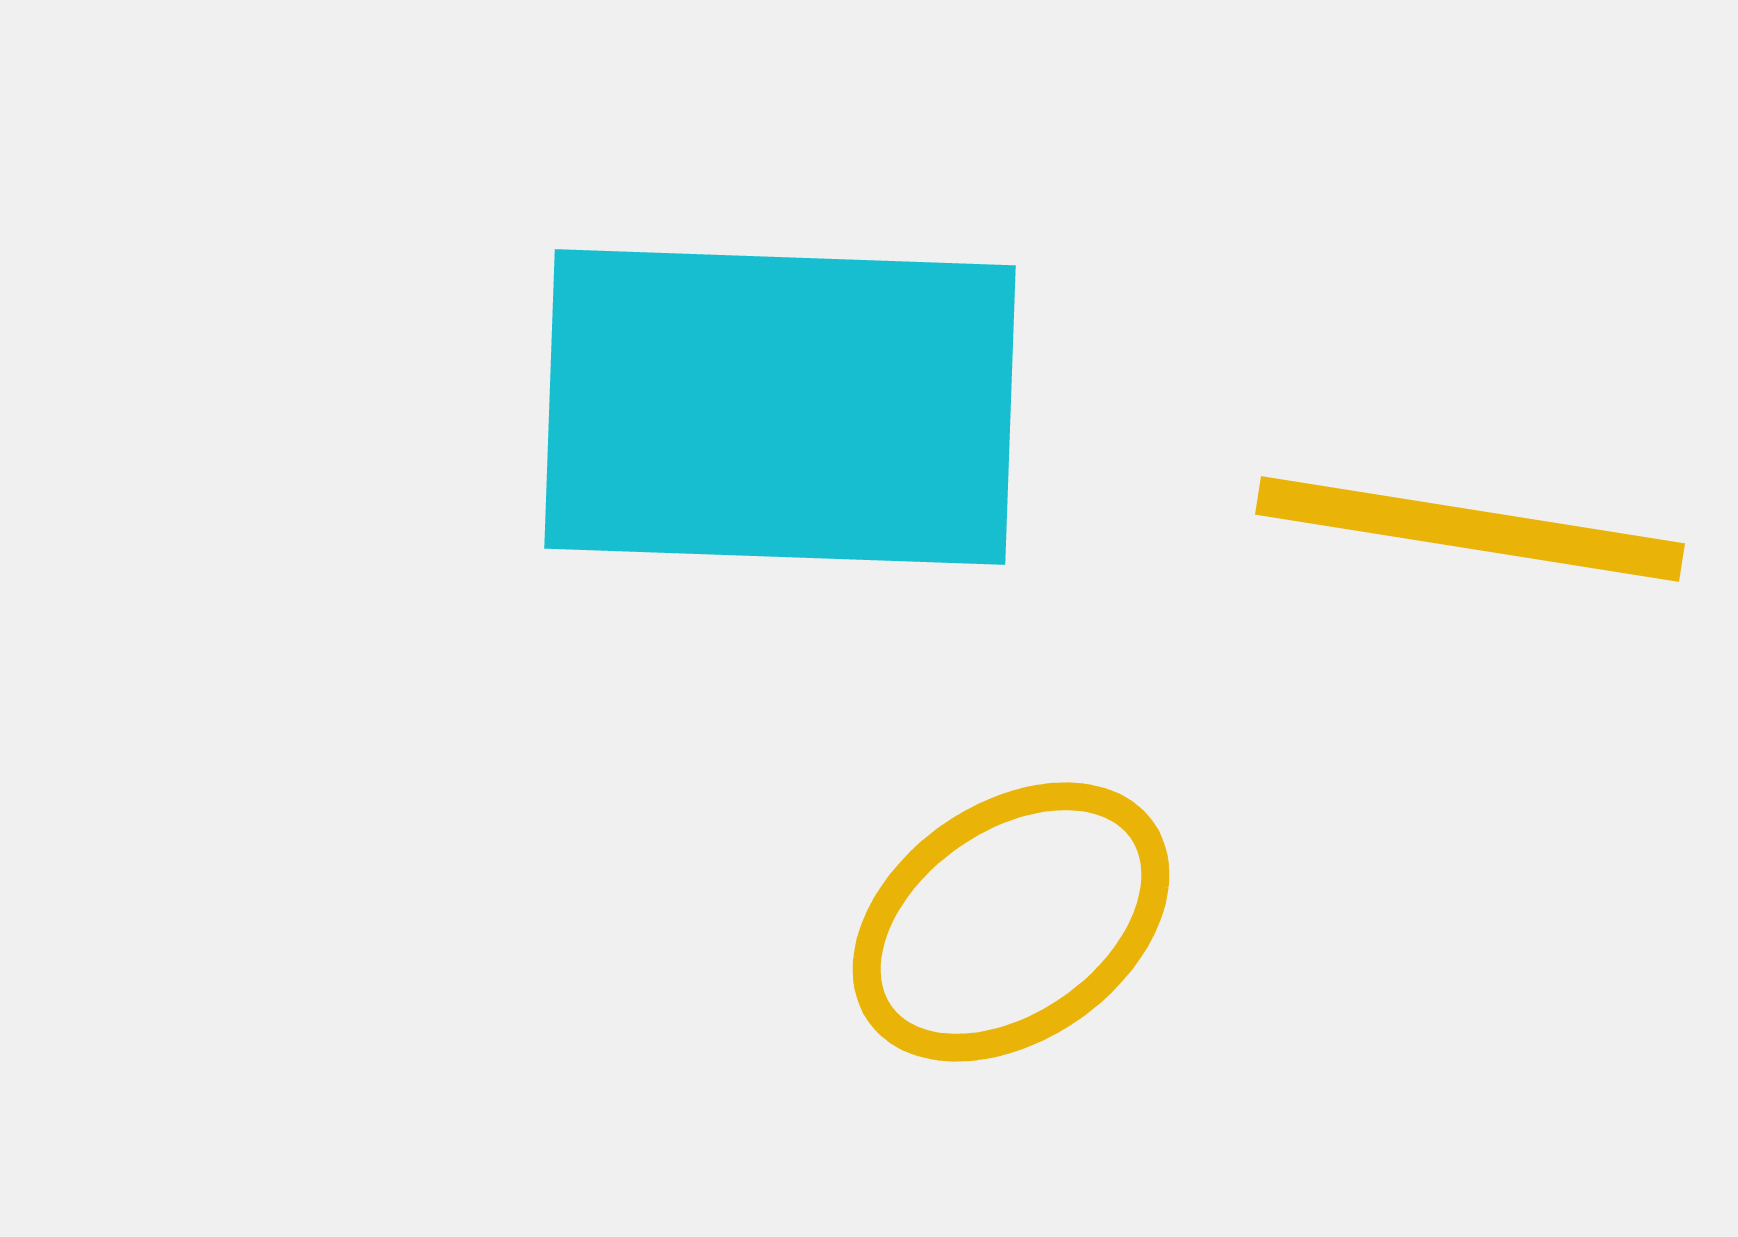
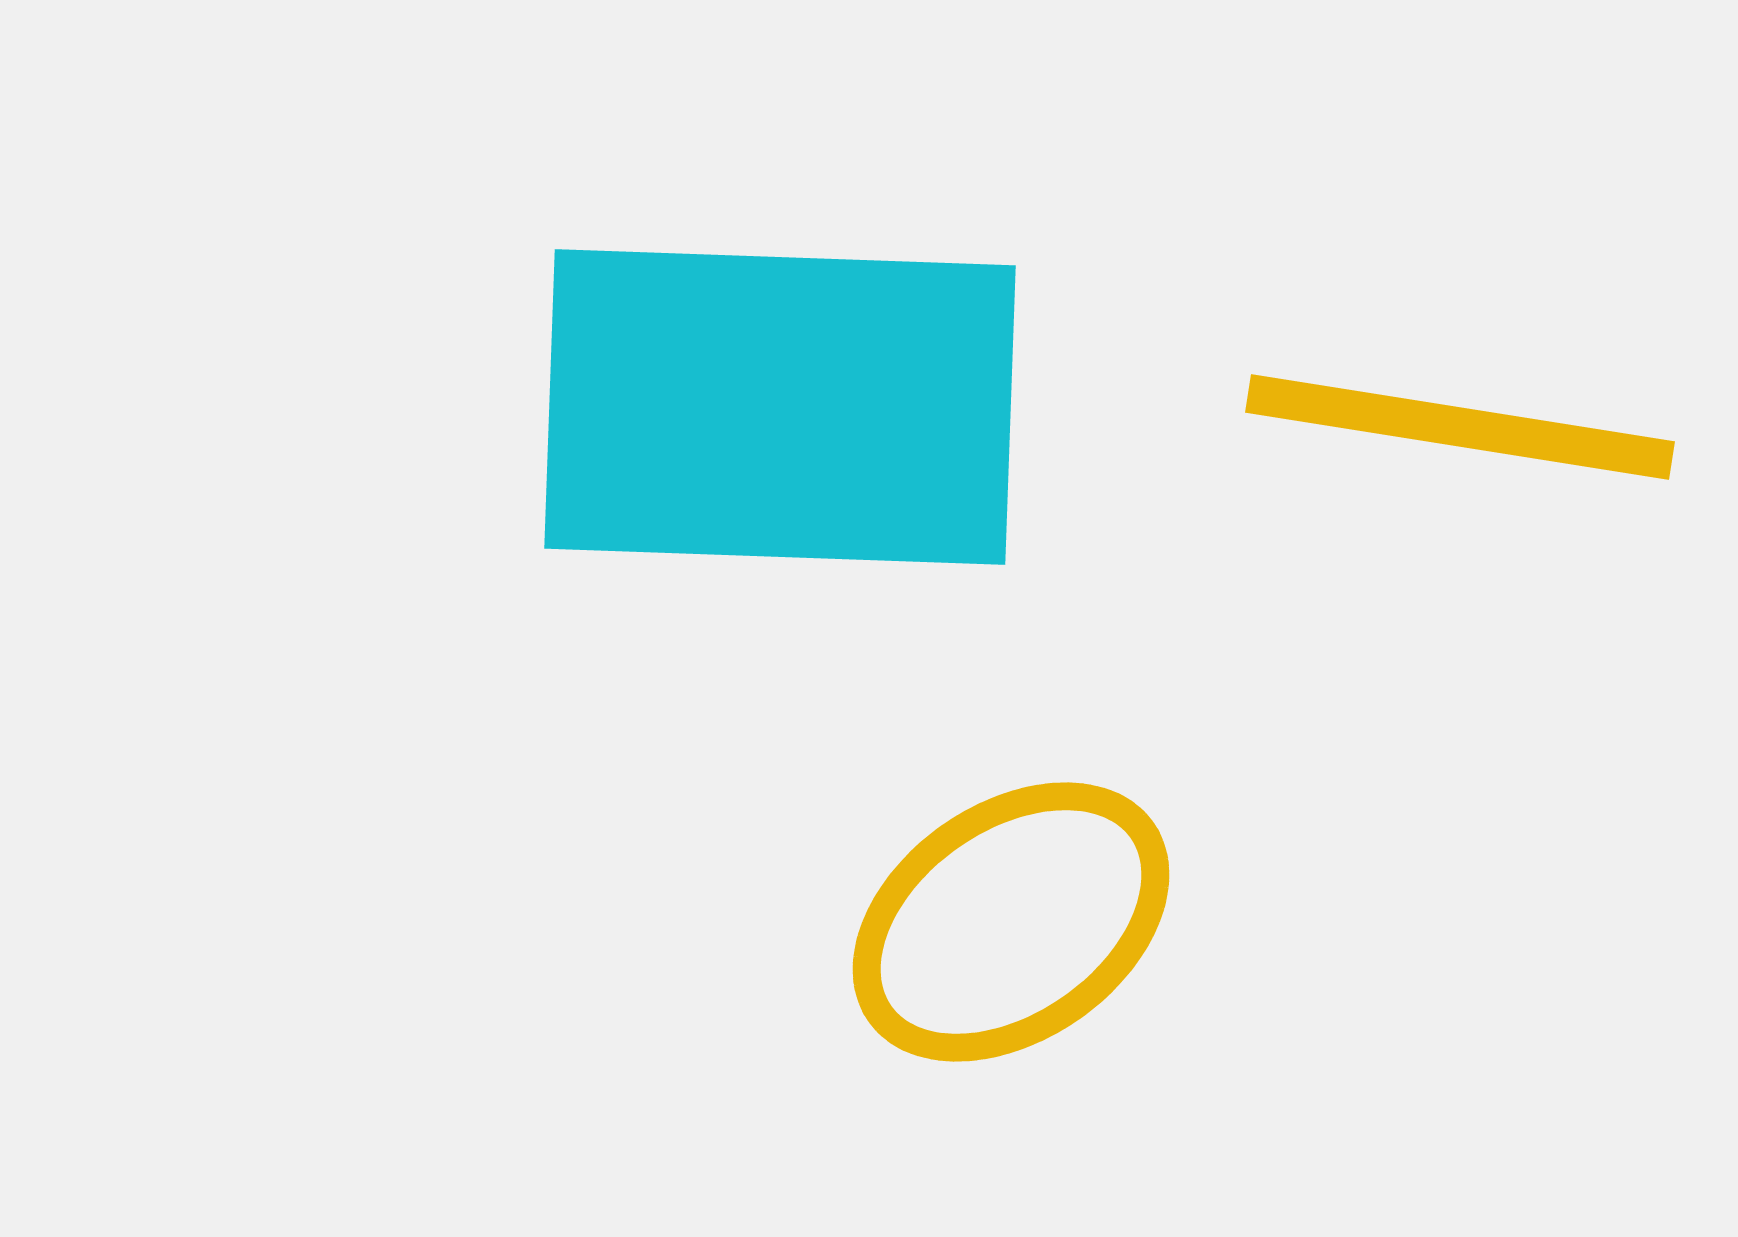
yellow line: moved 10 px left, 102 px up
